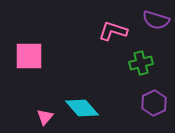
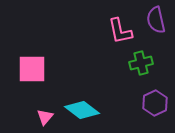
purple semicircle: rotated 60 degrees clockwise
pink L-shape: moved 7 px right; rotated 120 degrees counterclockwise
pink square: moved 3 px right, 13 px down
purple hexagon: moved 1 px right
cyan diamond: moved 2 px down; rotated 12 degrees counterclockwise
